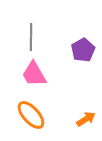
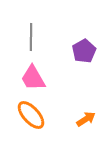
purple pentagon: moved 1 px right, 1 px down
pink trapezoid: moved 1 px left, 4 px down
